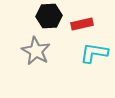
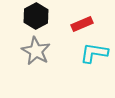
black hexagon: moved 13 px left; rotated 25 degrees counterclockwise
red rectangle: rotated 10 degrees counterclockwise
